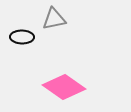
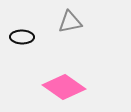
gray triangle: moved 16 px right, 3 px down
